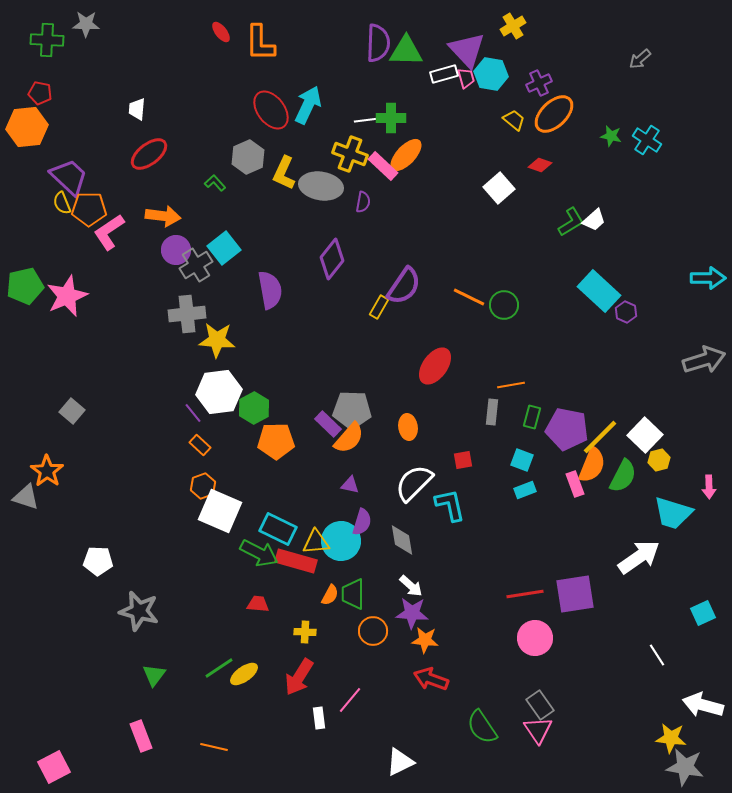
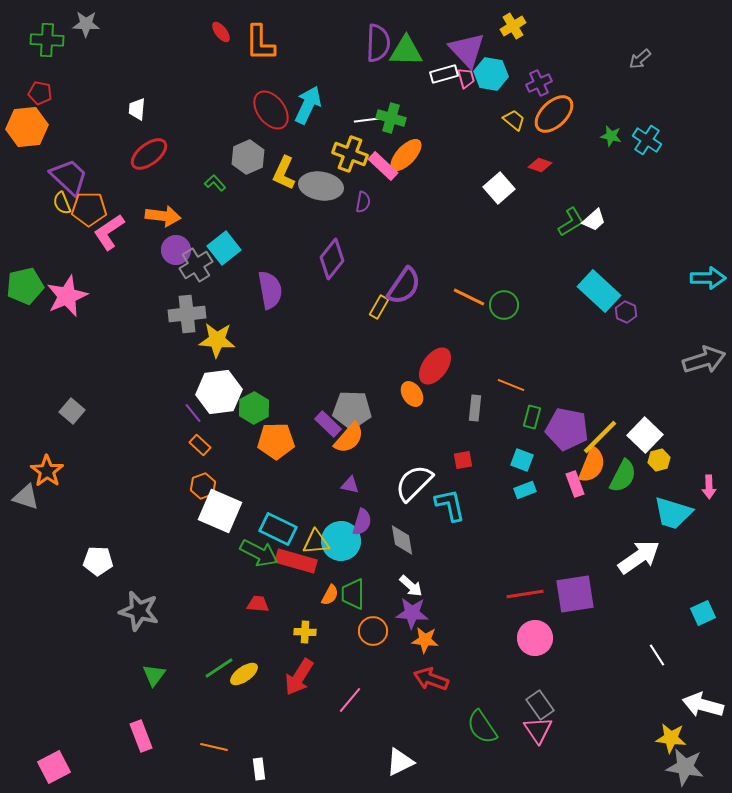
green cross at (391, 118): rotated 16 degrees clockwise
orange line at (511, 385): rotated 32 degrees clockwise
gray rectangle at (492, 412): moved 17 px left, 4 px up
orange ellipse at (408, 427): moved 4 px right, 33 px up; rotated 25 degrees counterclockwise
white rectangle at (319, 718): moved 60 px left, 51 px down
